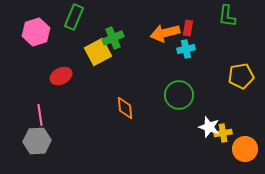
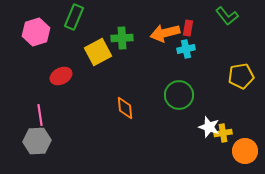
green L-shape: rotated 45 degrees counterclockwise
green cross: moved 9 px right; rotated 20 degrees clockwise
orange circle: moved 2 px down
